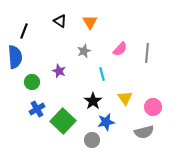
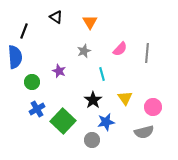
black triangle: moved 4 px left, 4 px up
black star: moved 1 px up
